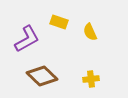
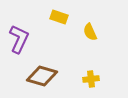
yellow rectangle: moved 5 px up
purple L-shape: moved 8 px left; rotated 36 degrees counterclockwise
brown diamond: rotated 28 degrees counterclockwise
